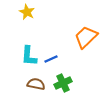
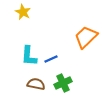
yellow star: moved 4 px left
